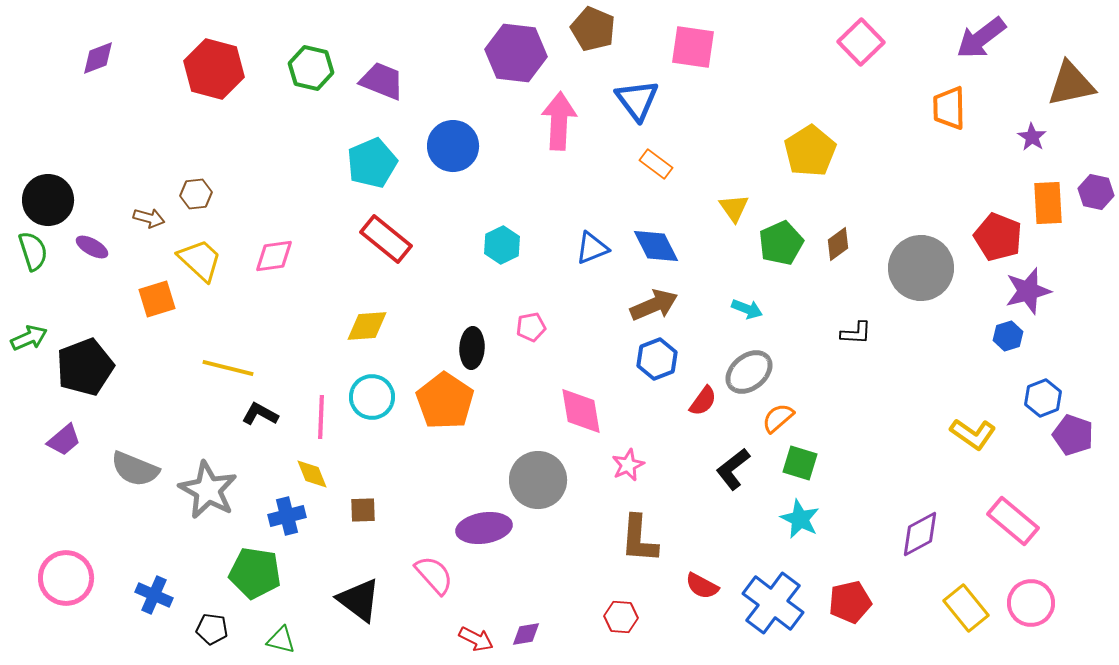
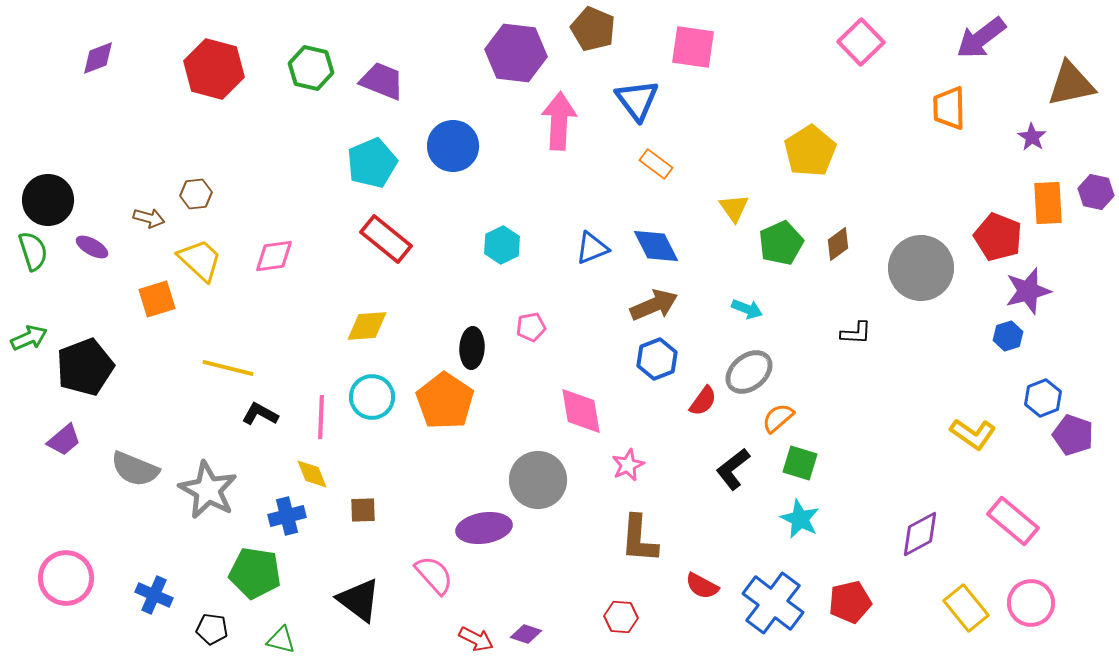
purple diamond at (526, 634): rotated 28 degrees clockwise
